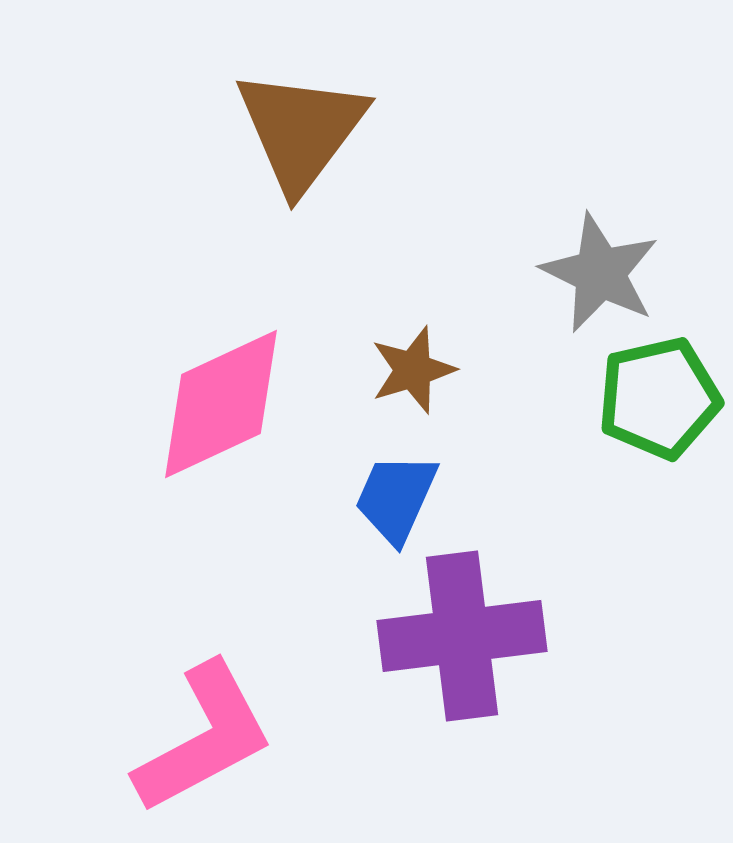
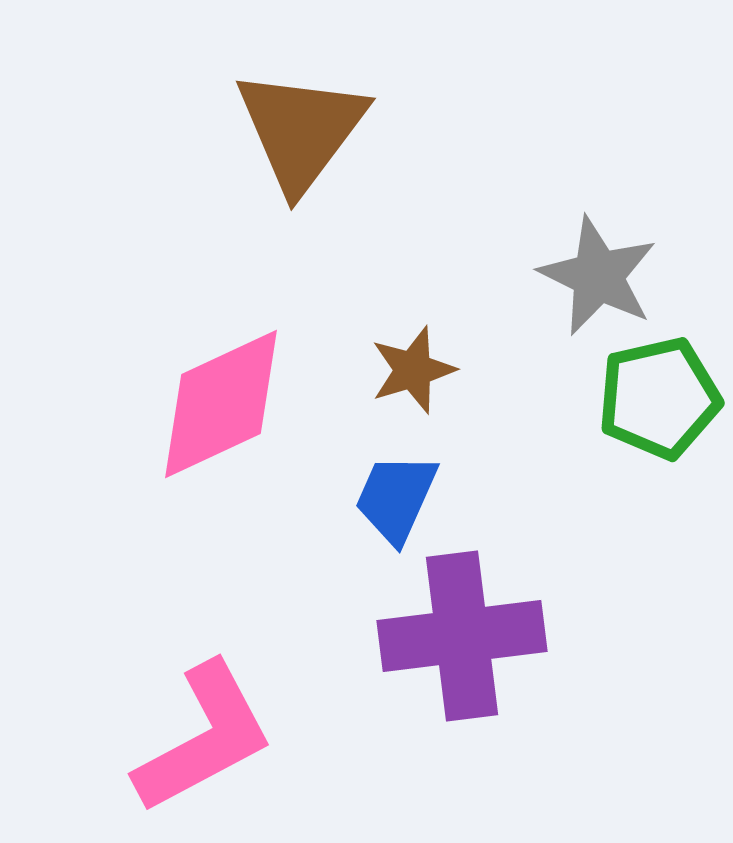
gray star: moved 2 px left, 3 px down
